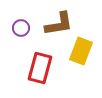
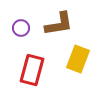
yellow rectangle: moved 3 px left, 8 px down
red rectangle: moved 8 px left, 2 px down
